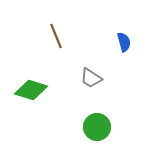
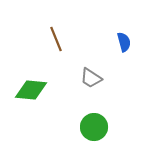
brown line: moved 3 px down
green diamond: rotated 12 degrees counterclockwise
green circle: moved 3 px left
